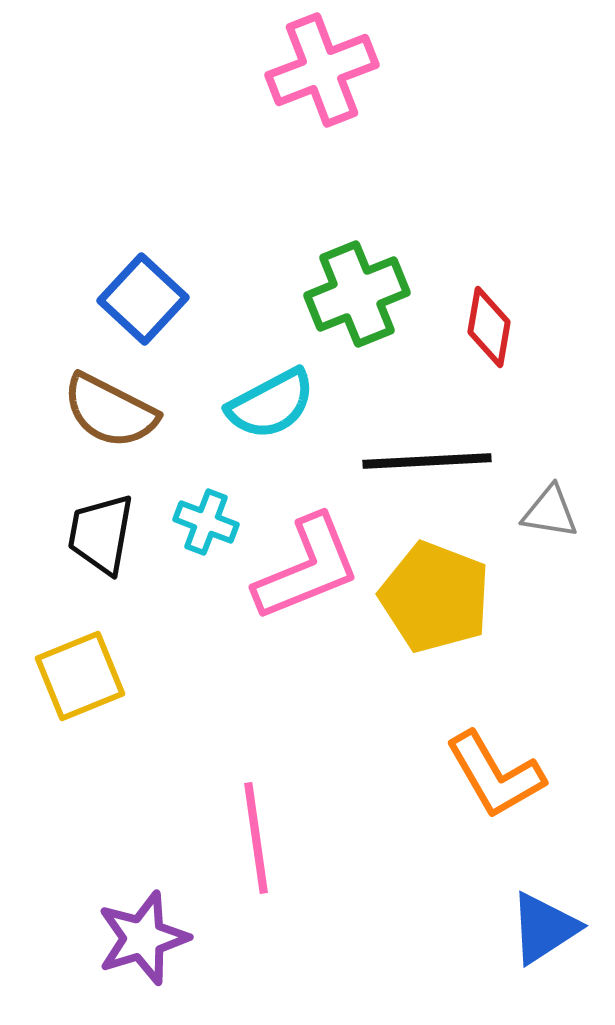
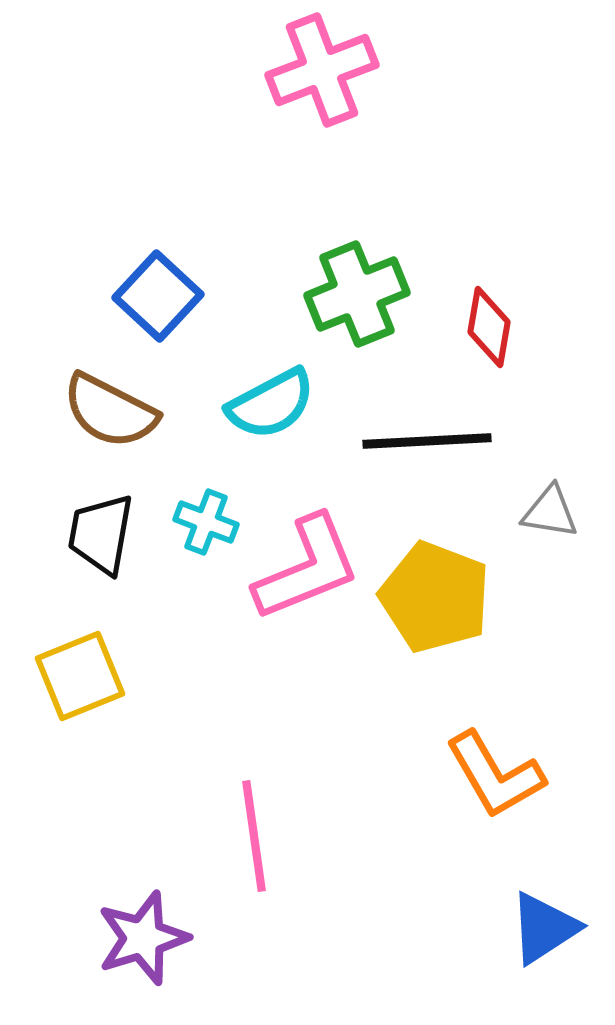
blue square: moved 15 px right, 3 px up
black line: moved 20 px up
pink line: moved 2 px left, 2 px up
